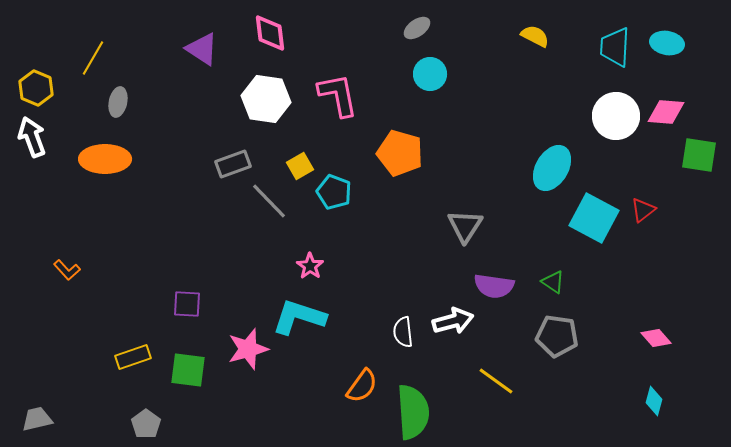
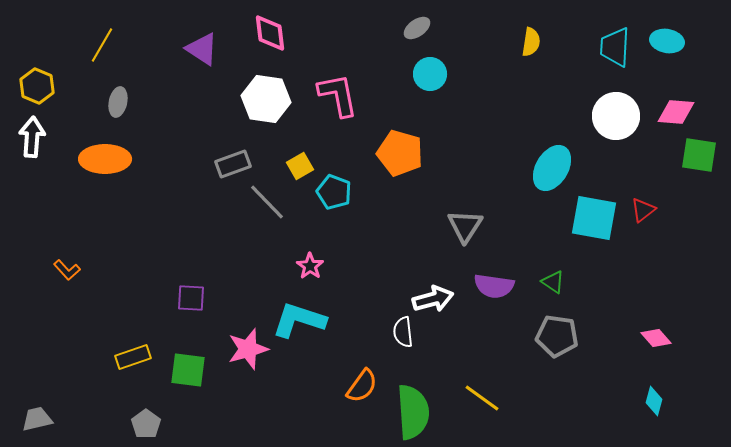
yellow semicircle at (535, 36): moved 4 px left, 6 px down; rotated 72 degrees clockwise
cyan ellipse at (667, 43): moved 2 px up
yellow line at (93, 58): moved 9 px right, 13 px up
yellow hexagon at (36, 88): moved 1 px right, 2 px up
pink diamond at (666, 112): moved 10 px right
white arrow at (32, 137): rotated 24 degrees clockwise
gray line at (269, 201): moved 2 px left, 1 px down
cyan square at (594, 218): rotated 18 degrees counterclockwise
purple square at (187, 304): moved 4 px right, 6 px up
cyan L-shape at (299, 317): moved 3 px down
white arrow at (453, 321): moved 20 px left, 22 px up
yellow line at (496, 381): moved 14 px left, 17 px down
